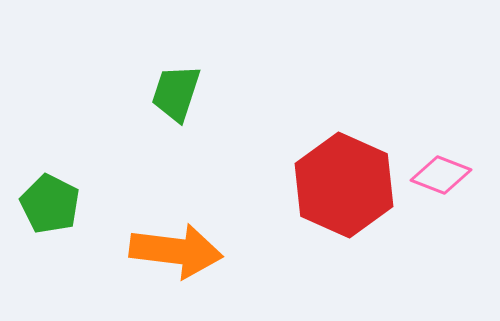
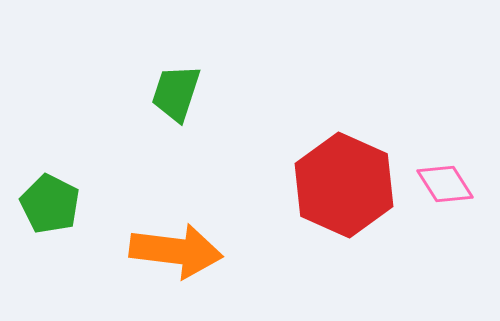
pink diamond: moved 4 px right, 9 px down; rotated 36 degrees clockwise
